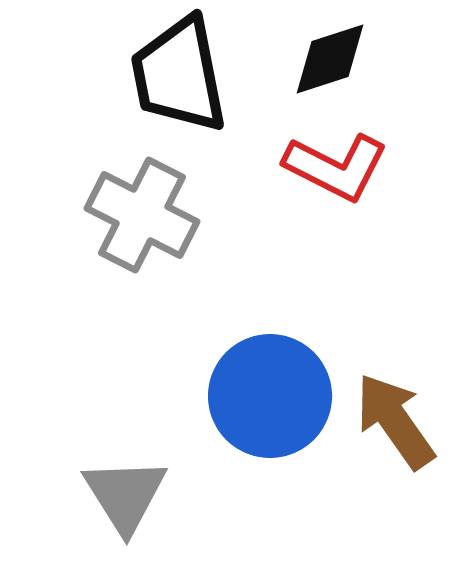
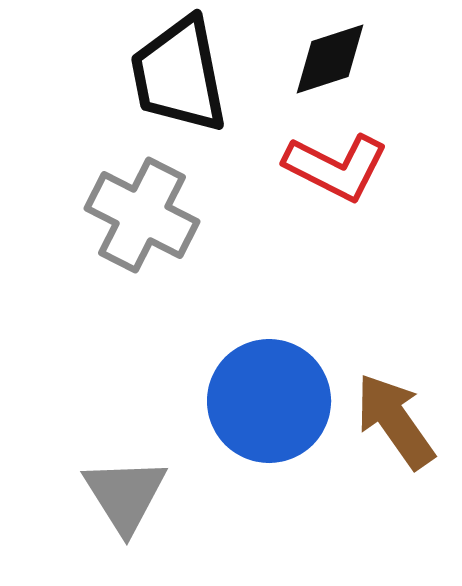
blue circle: moved 1 px left, 5 px down
